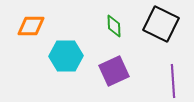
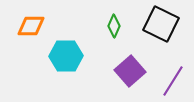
green diamond: rotated 25 degrees clockwise
purple square: moved 16 px right; rotated 16 degrees counterclockwise
purple line: rotated 36 degrees clockwise
